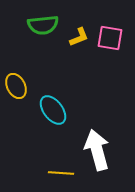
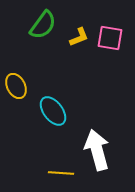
green semicircle: rotated 48 degrees counterclockwise
cyan ellipse: moved 1 px down
